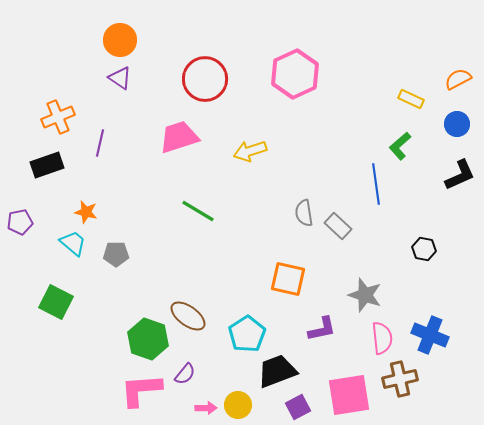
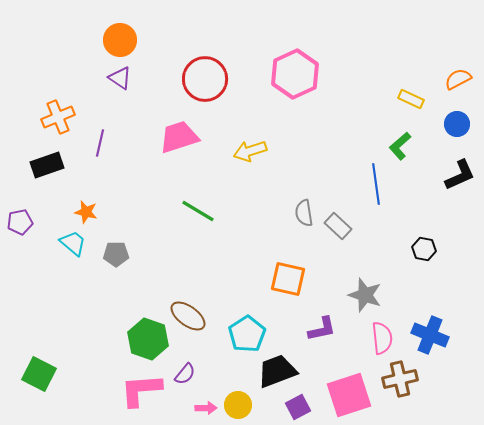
green square: moved 17 px left, 72 px down
pink square: rotated 9 degrees counterclockwise
